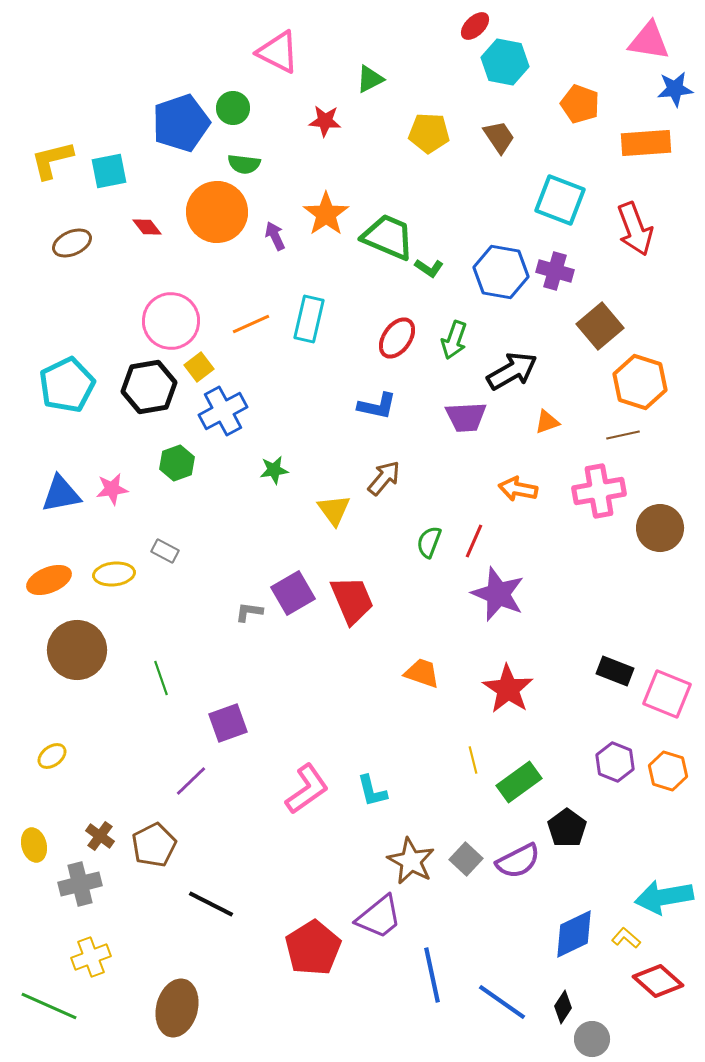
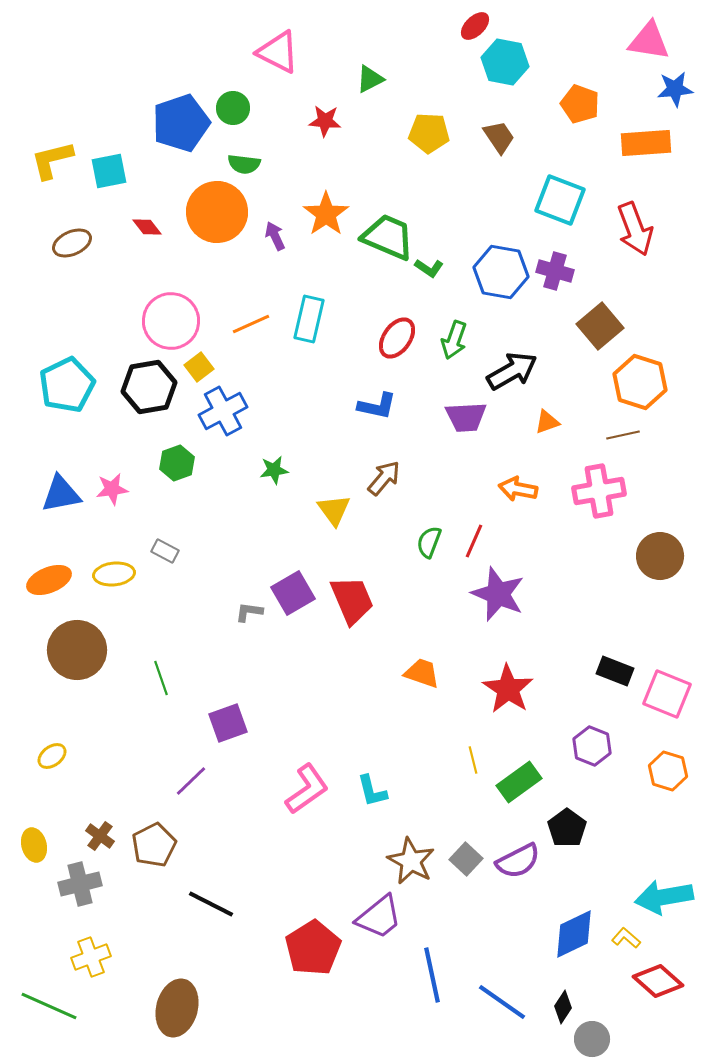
brown circle at (660, 528): moved 28 px down
purple hexagon at (615, 762): moved 23 px left, 16 px up
